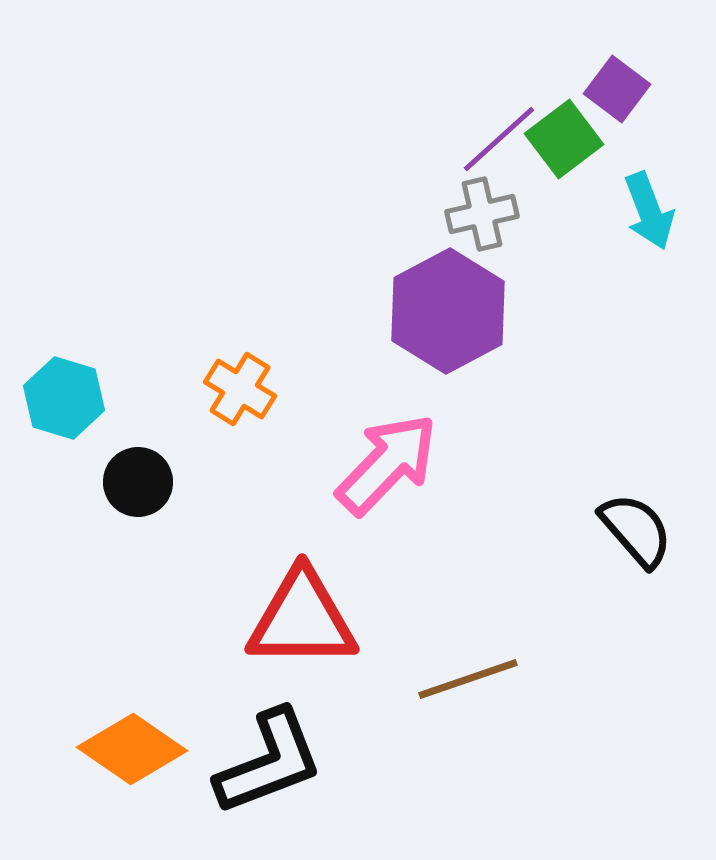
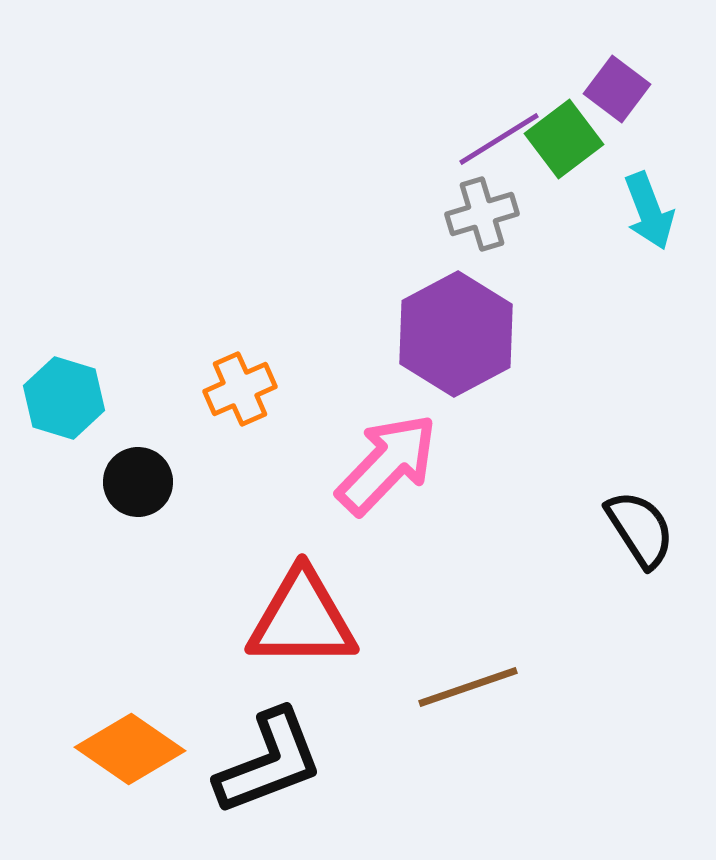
purple line: rotated 10 degrees clockwise
gray cross: rotated 4 degrees counterclockwise
purple hexagon: moved 8 px right, 23 px down
orange cross: rotated 34 degrees clockwise
black semicircle: moved 4 px right, 1 px up; rotated 8 degrees clockwise
brown line: moved 8 px down
orange diamond: moved 2 px left
